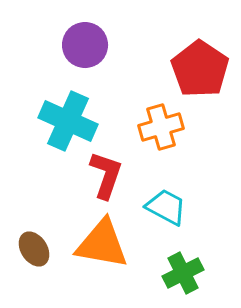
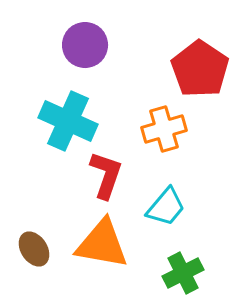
orange cross: moved 3 px right, 2 px down
cyan trapezoid: rotated 102 degrees clockwise
